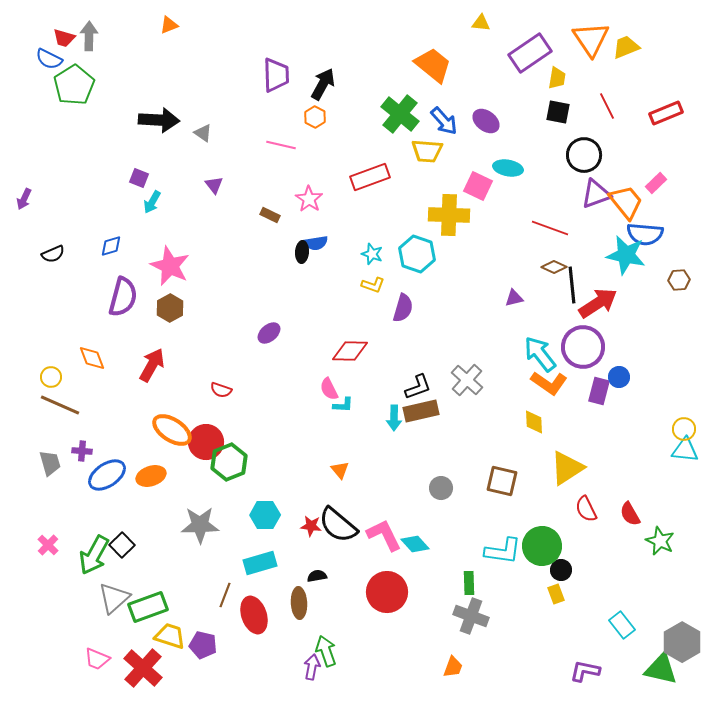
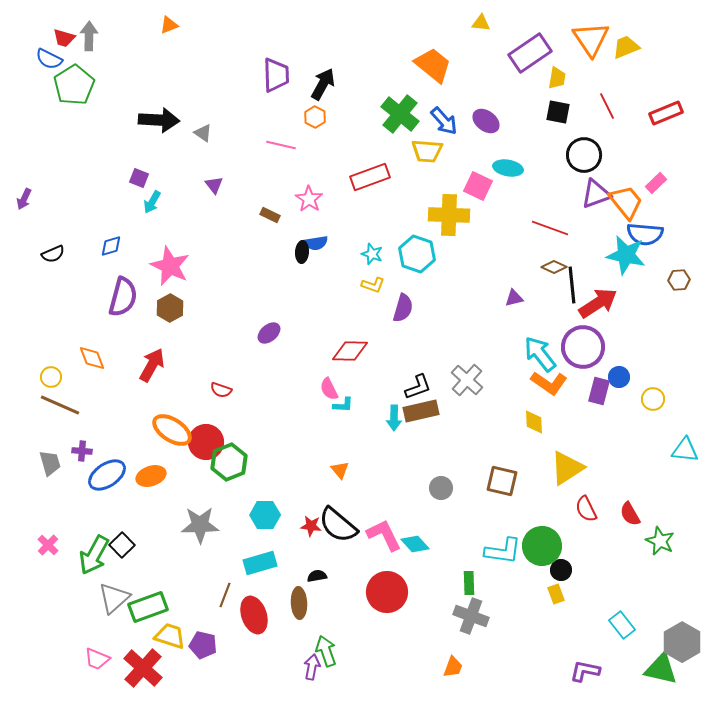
yellow circle at (684, 429): moved 31 px left, 30 px up
